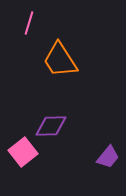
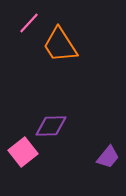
pink line: rotated 25 degrees clockwise
orange trapezoid: moved 15 px up
